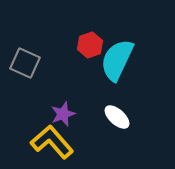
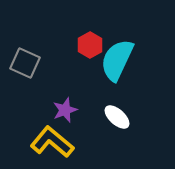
red hexagon: rotated 10 degrees counterclockwise
purple star: moved 2 px right, 4 px up
yellow L-shape: rotated 9 degrees counterclockwise
